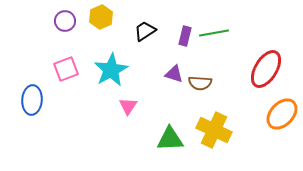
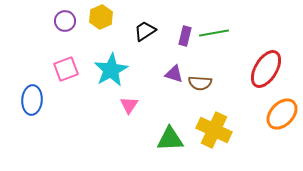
pink triangle: moved 1 px right, 1 px up
